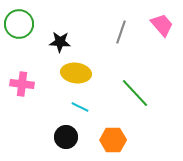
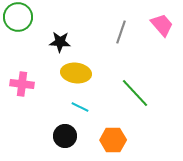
green circle: moved 1 px left, 7 px up
black circle: moved 1 px left, 1 px up
